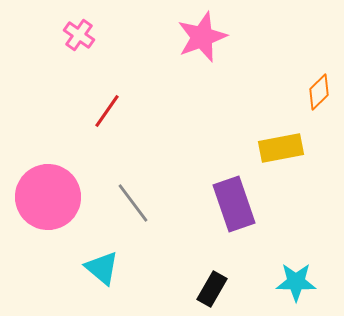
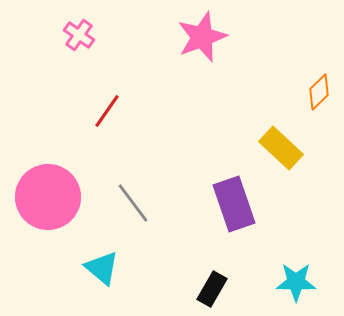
yellow rectangle: rotated 54 degrees clockwise
